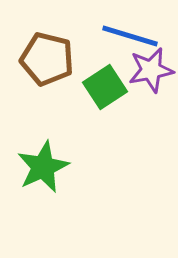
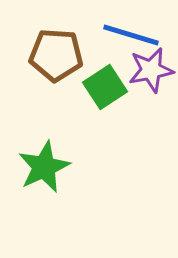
blue line: moved 1 px right, 1 px up
brown pentagon: moved 9 px right, 4 px up; rotated 10 degrees counterclockwise
green star: moved 1 px right
